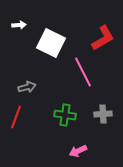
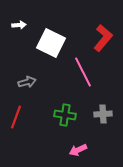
red L-shape: rotated 20 degrees counterclockwise
gray arrow: moved 5 px up
pink arrow: moved 1 px up
